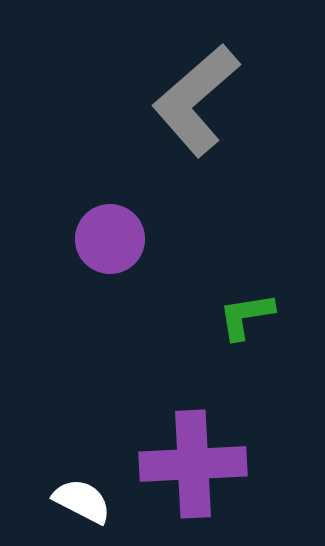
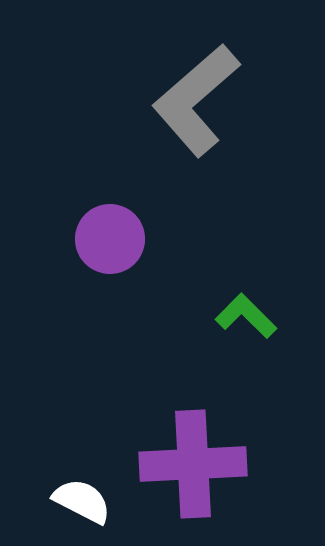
green L-shape: rotated 54 degrees clockwise
